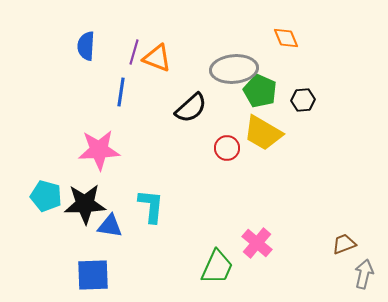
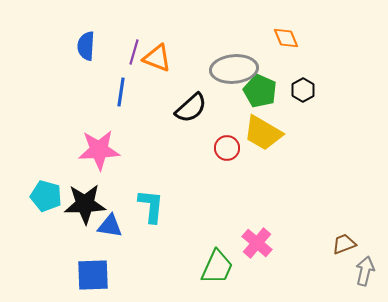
black hexagon: moved 10 px up; rotated 25 degrees counterclockwise
gray arrow: moved 1 px right, 3 px up
